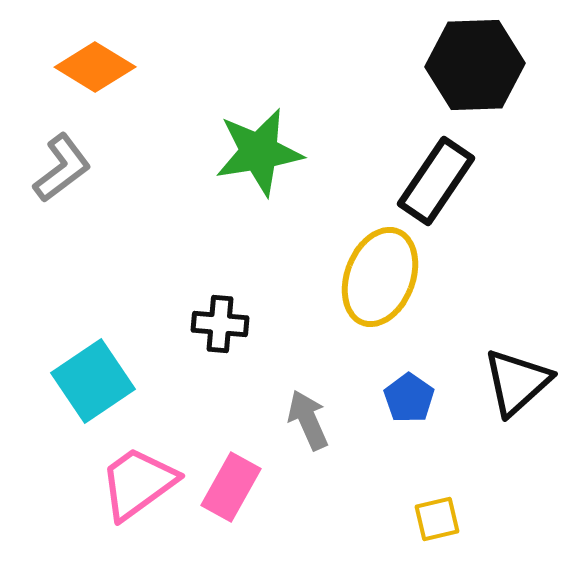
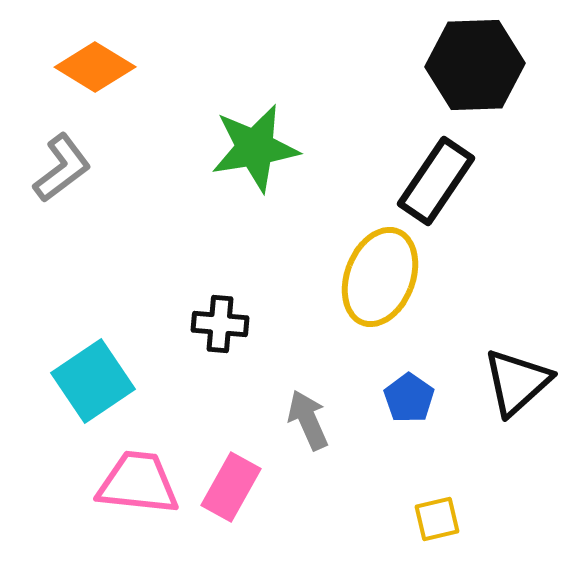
green star: moved 4 px left, 4 px up
pink trapezoid: rotated 42 degrees clockwise
